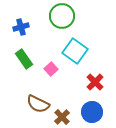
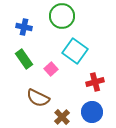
blue cross: moved 3 px right; rotated 28 degrees clockwise
red cross: rotated 30 degrees clockwise
brown semicircle: moved 6 px up
